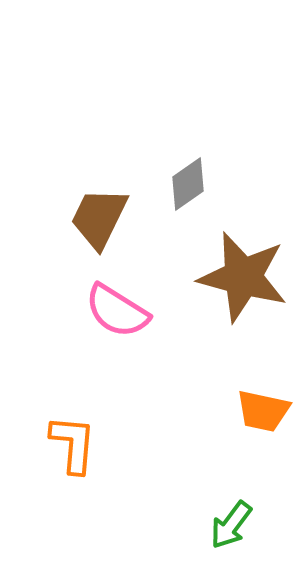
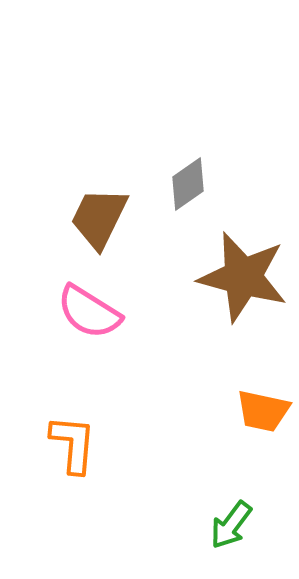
pink semicircle: moved 28 px left, 1 px down
